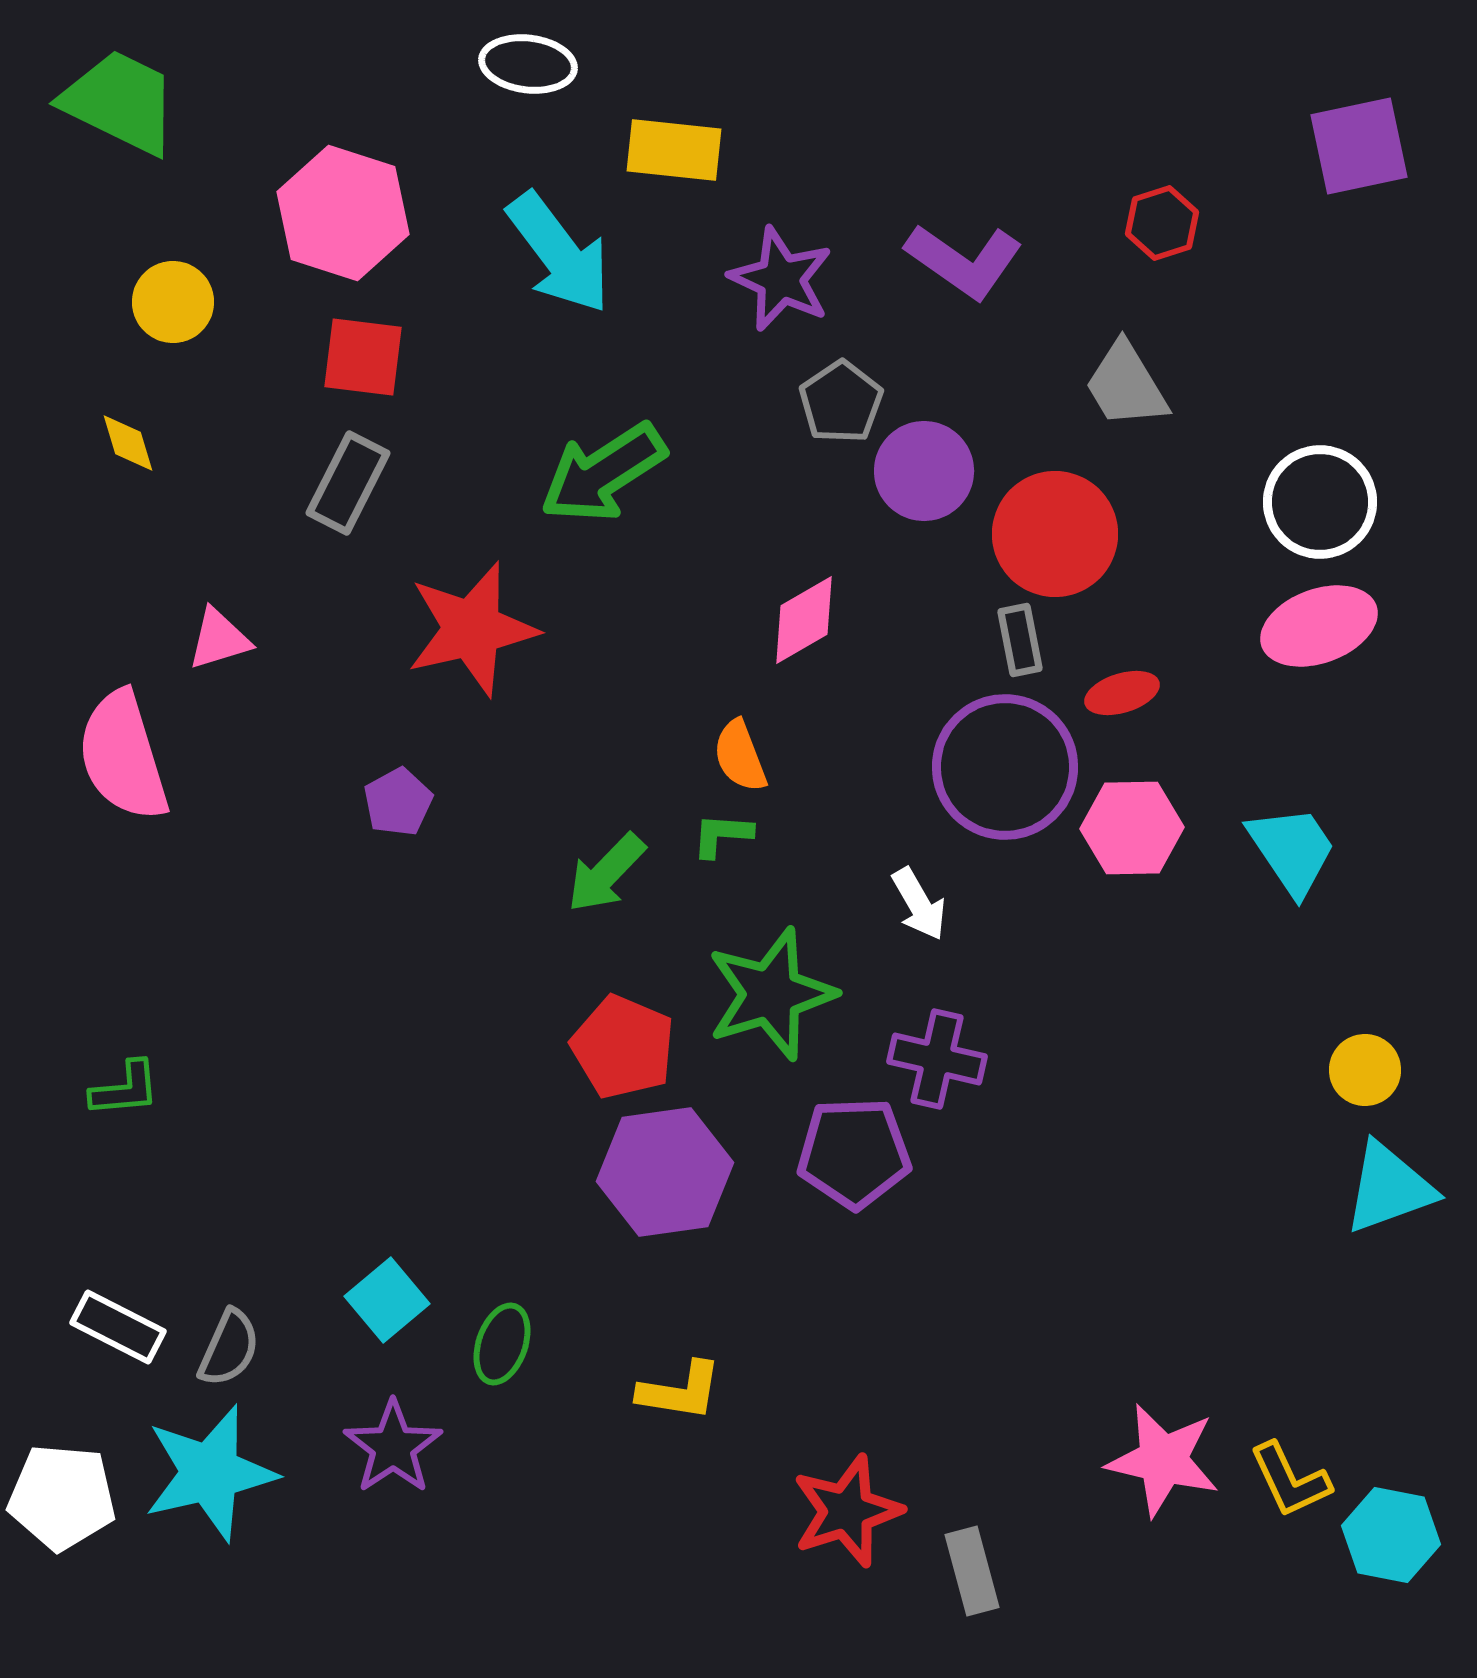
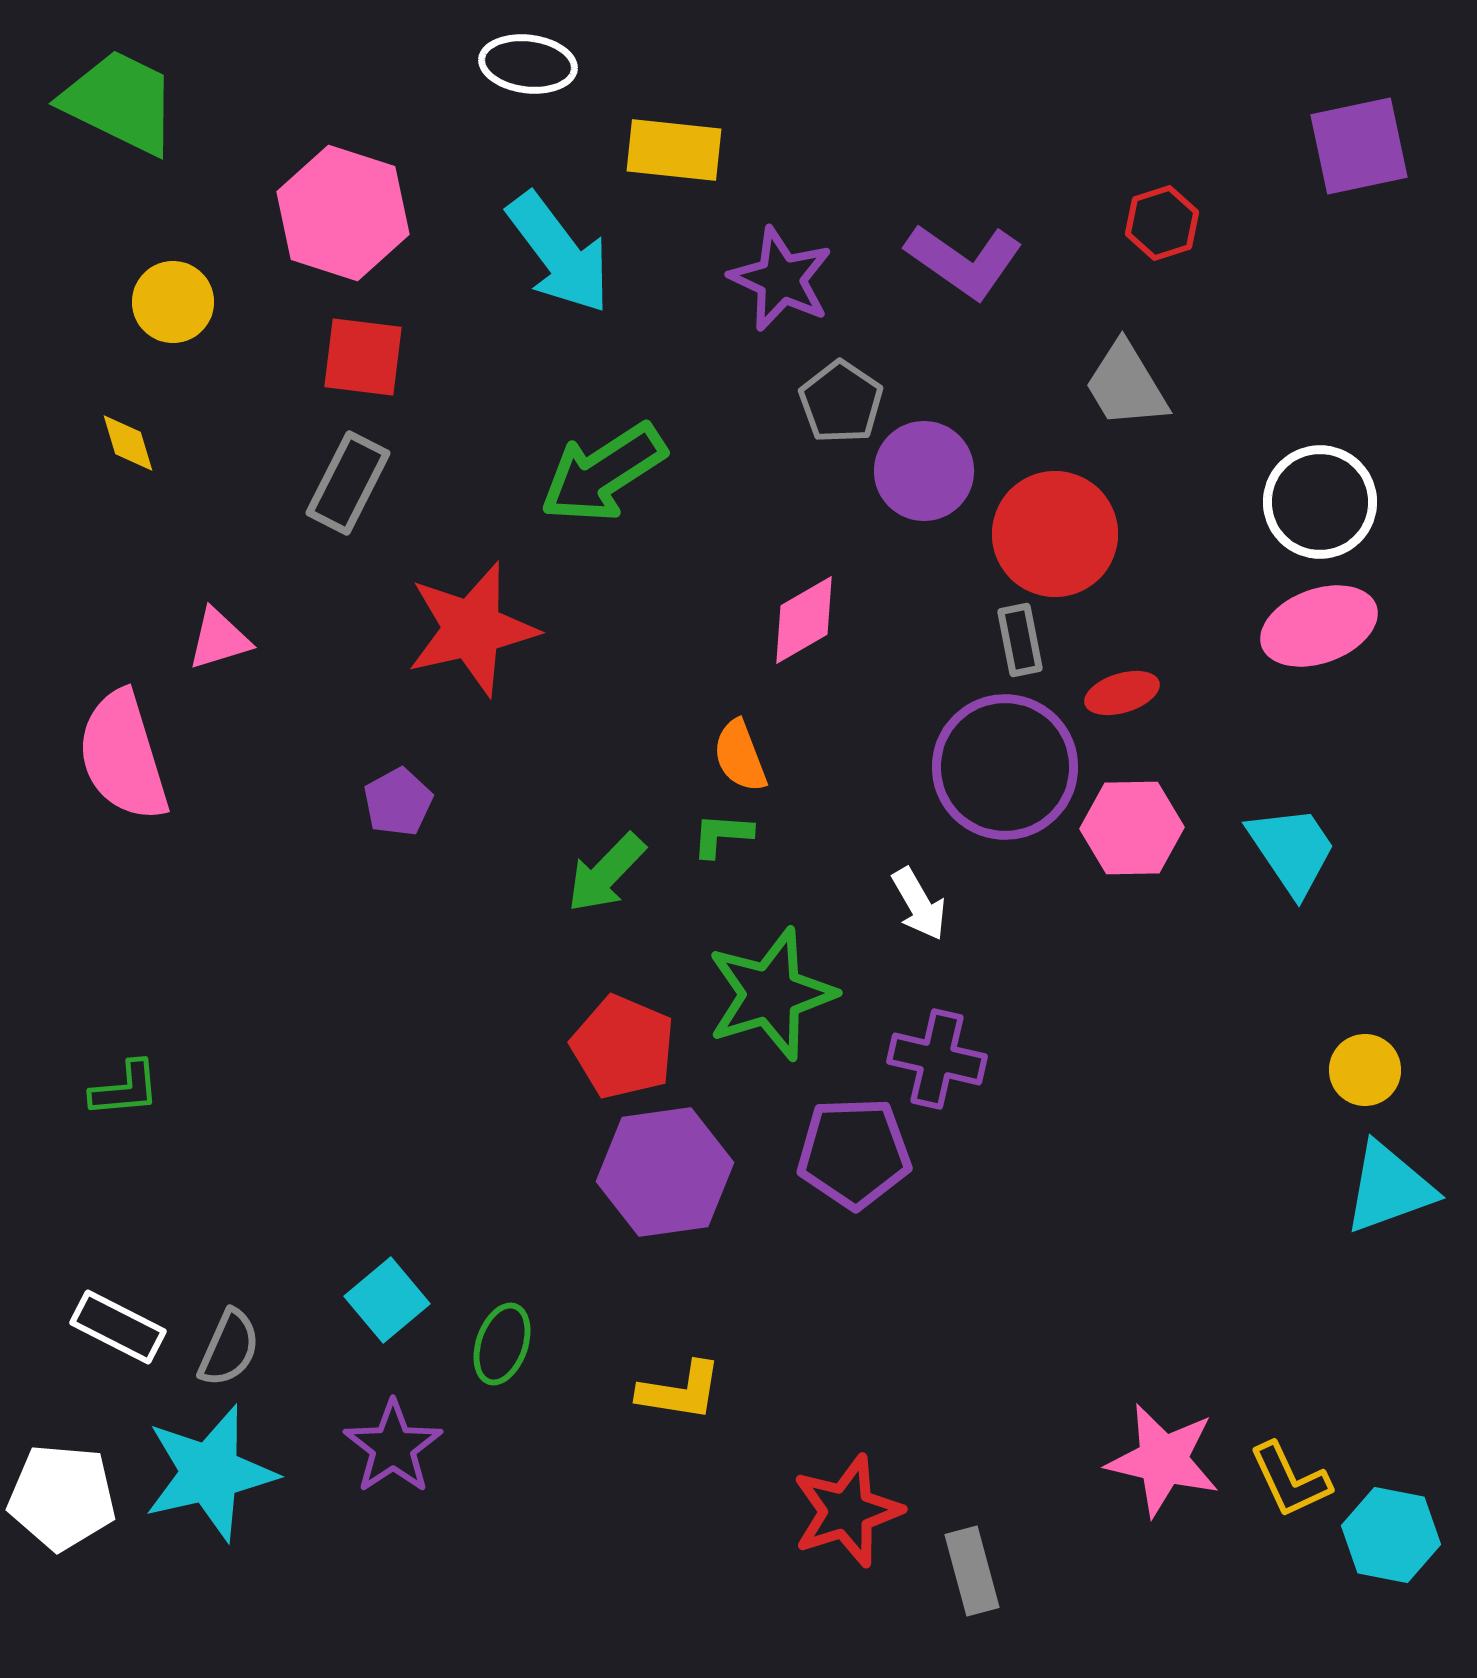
gray pentagon at (841, 402): rotated 4 degrees counterclockwise
